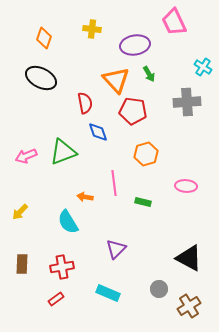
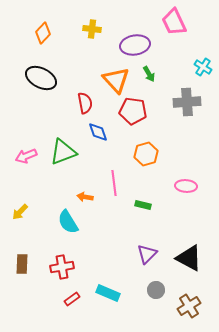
orange diamond: moved 1 px left, 5 px up; rotated 25 degrees clockwise
green rectangle: moved 3 px down
purple triangle: moved 31 px right, 5 px down
gray circle: moved 3 px left, 1 px down
red rectangle: moved 16 px right
